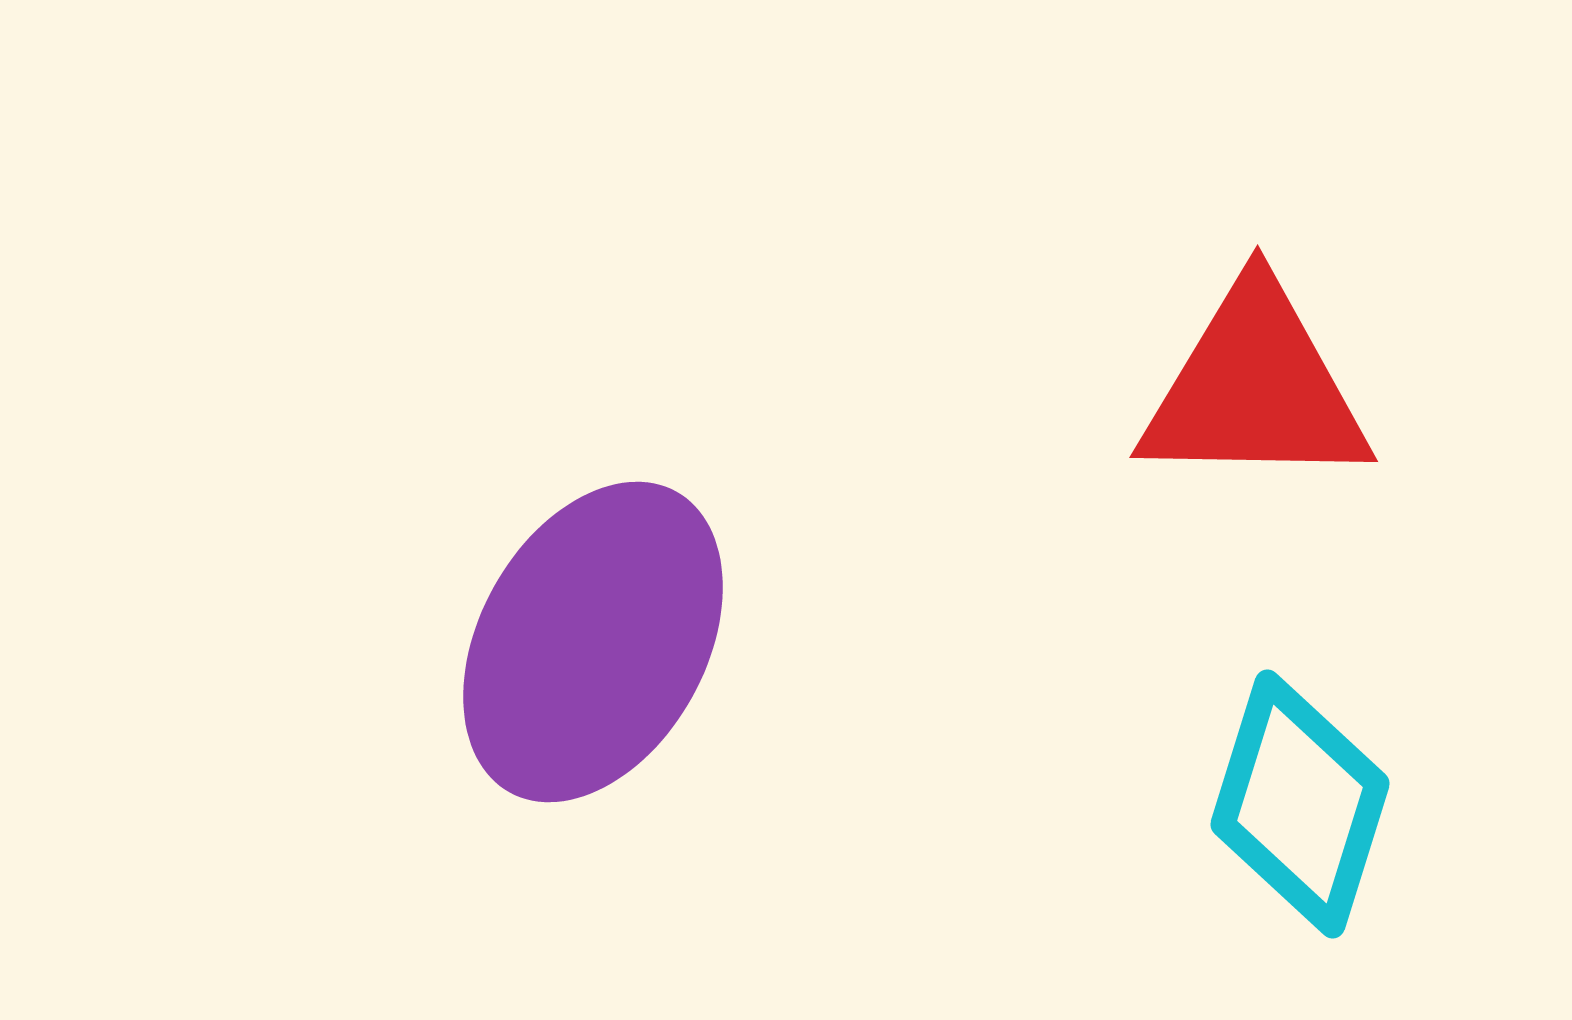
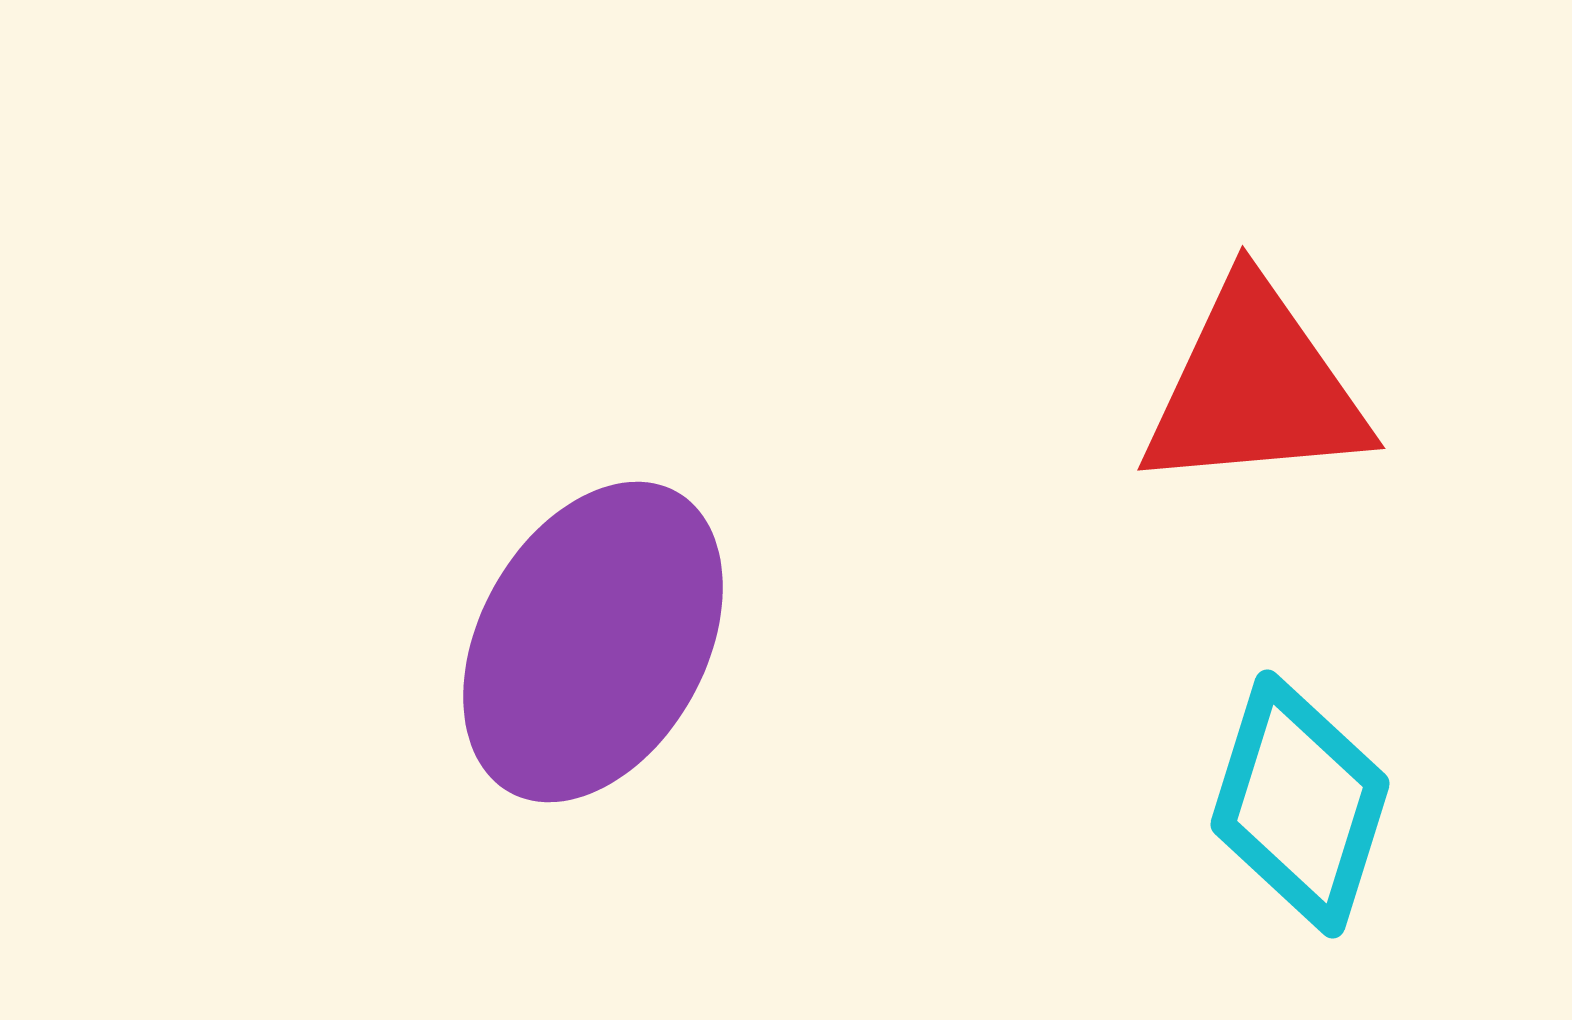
red triangle: rotated 6 degrees counterclockwise
